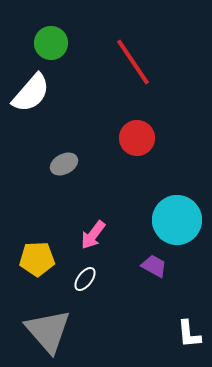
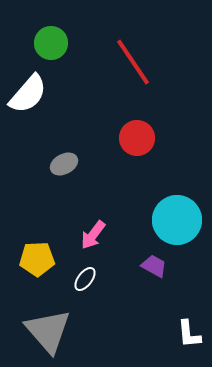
white semicircle: moved 3 px left, 1 px down
